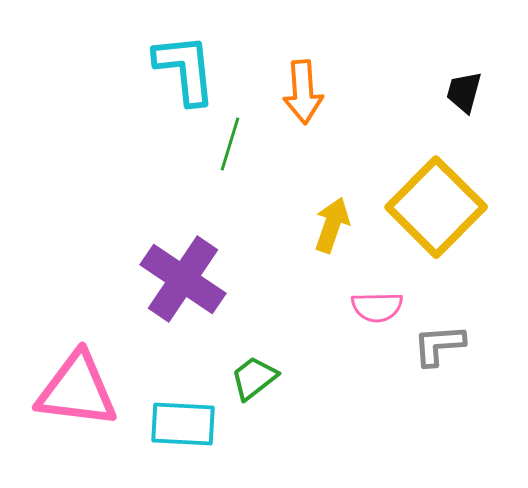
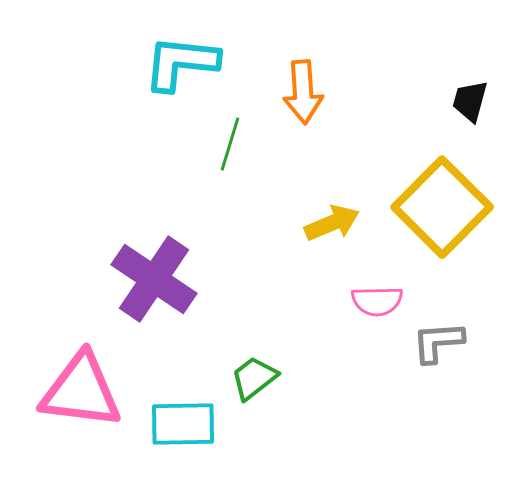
cyan L-shape: moved 4 px left, 6 px up; rotated 78 degrees counterclockwise
black trapezoid: moved 6 px right, 9 px down
yellow square: moved 6 px right
yellow arrow: moved 2 px up; rotated 48 degrees clockwise
purple cross: moved 29 px left
pink semicircle: moved 6 px up
gray L-shape: moved 1 px left, 3 px up
pink triangle: moved 4 px right, 1 px down
cyan rectangle: rotated 4 degrees counterclockwise
